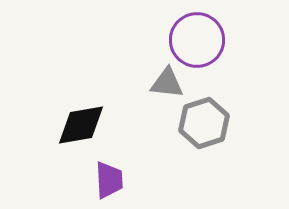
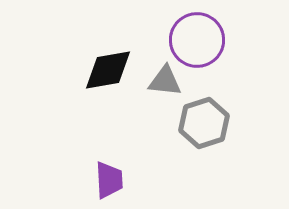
gray triangle: moved 2 px left, 2 px up
black diamond: moved 27 px right, 55 px up
